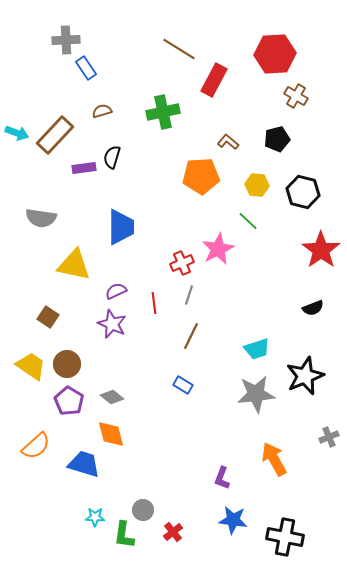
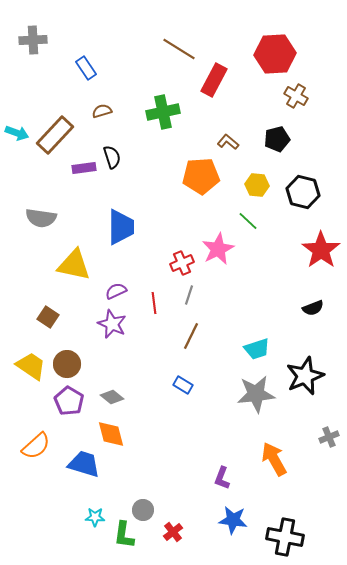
gray cross at (66, 40): moved 33 px left
black semicircle at (112, 157): rotated 145 degrees clockwise
